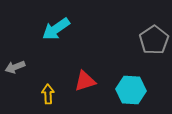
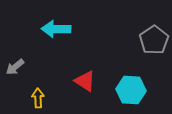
cyan arrow: rotated 36 degrees clockwise
gray arrow: rotated 18 degrees counterclockwise
red triangle: rotated 50 degrees clockwise
yellow arrow: moved 10 px left, 4 px down
